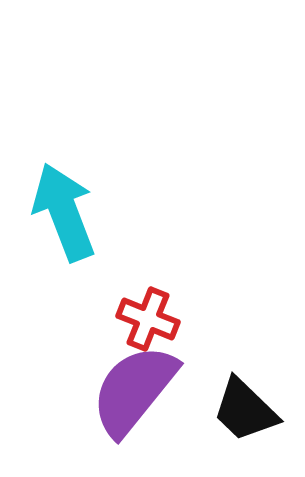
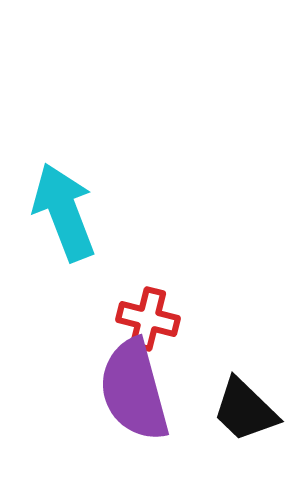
red cross: rotated 8 degrees counterclockwise
purple semicircle: rotated 54 degrees counterclockwise
